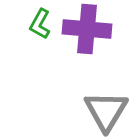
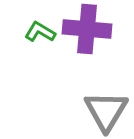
green L-shape: moved 8 px down; rotated 92 degrees clockwise
